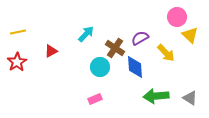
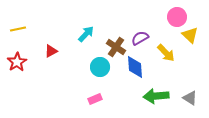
yellow line: moved 3 px up
brown cross: moved 1 px right, 1 px up
